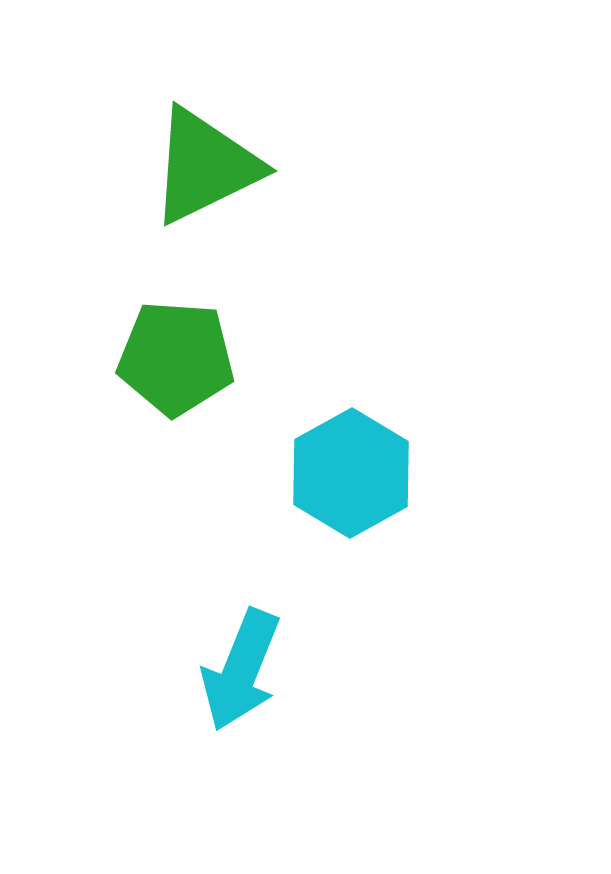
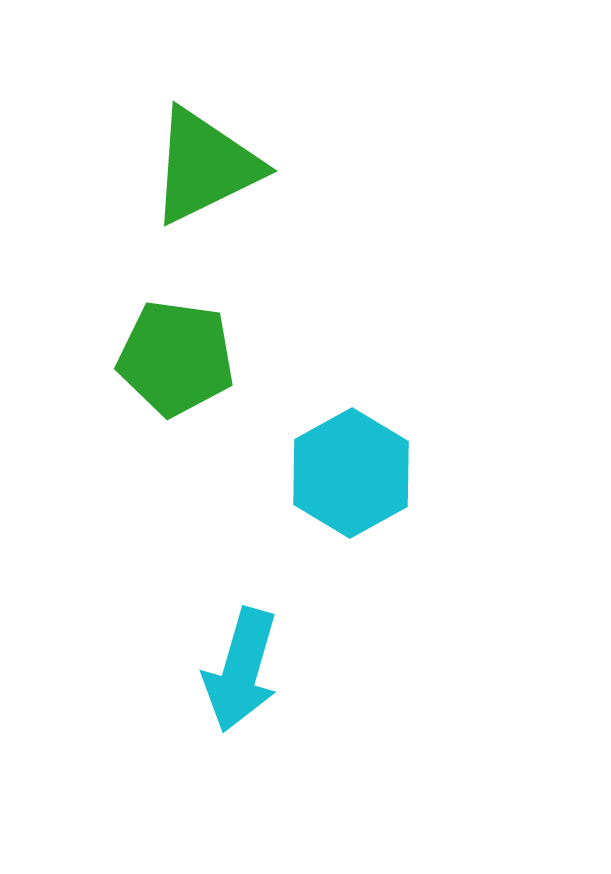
green pentagon: rotated 4 degrees clockwise
cyan arrow: rotated 6 degrees counterclockwise
